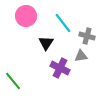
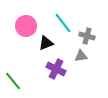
pink circle: moved 10 px down
black triangle: rotated 35 degrees clockwise
purple cross: moved 4 px left, 1 px down
